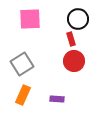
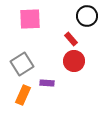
black circle: moved 9 px right, 3 px up
red rectangle: rotated 24 degrees counterclockwise
purple rectangle: moved 10 px left, 16 px up
